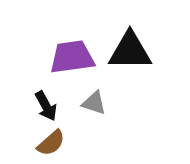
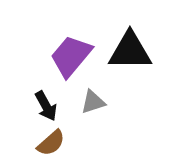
purple trapezoid: moved 1 px left, 1 px up; rotated 42 degrees counterclockwise
gray triangle: moved 1 px left, 1 px up; rotated 36 degrees counterclockwise
